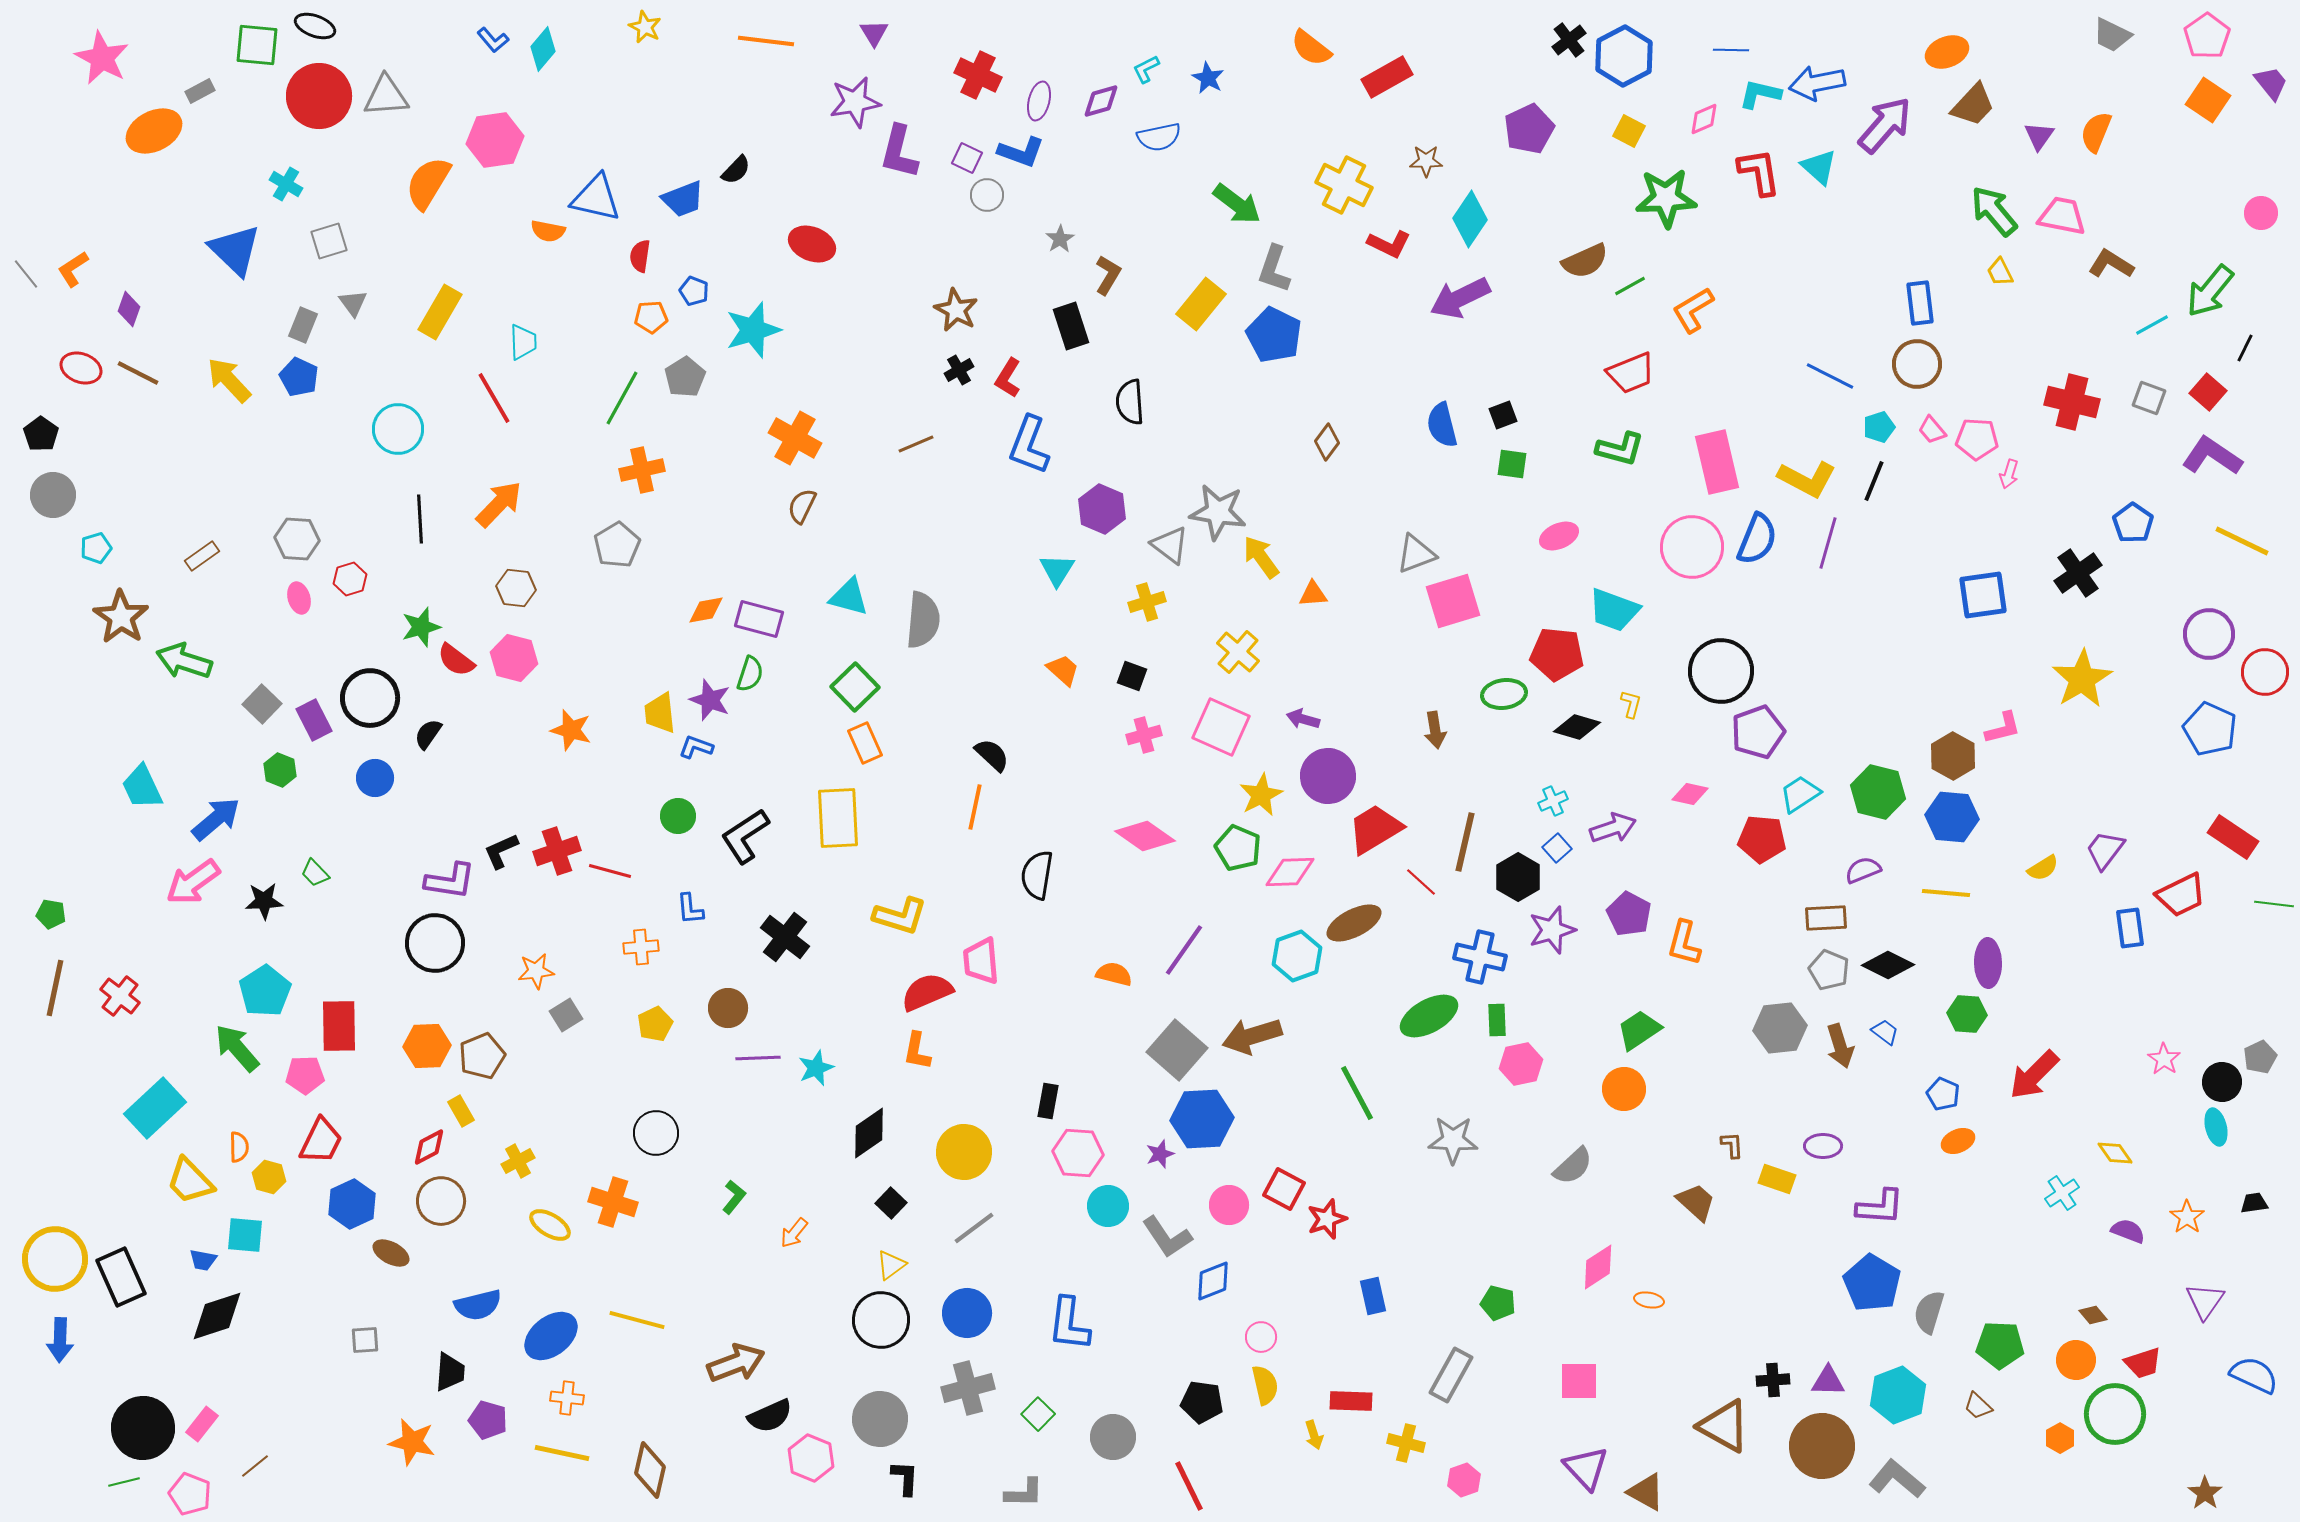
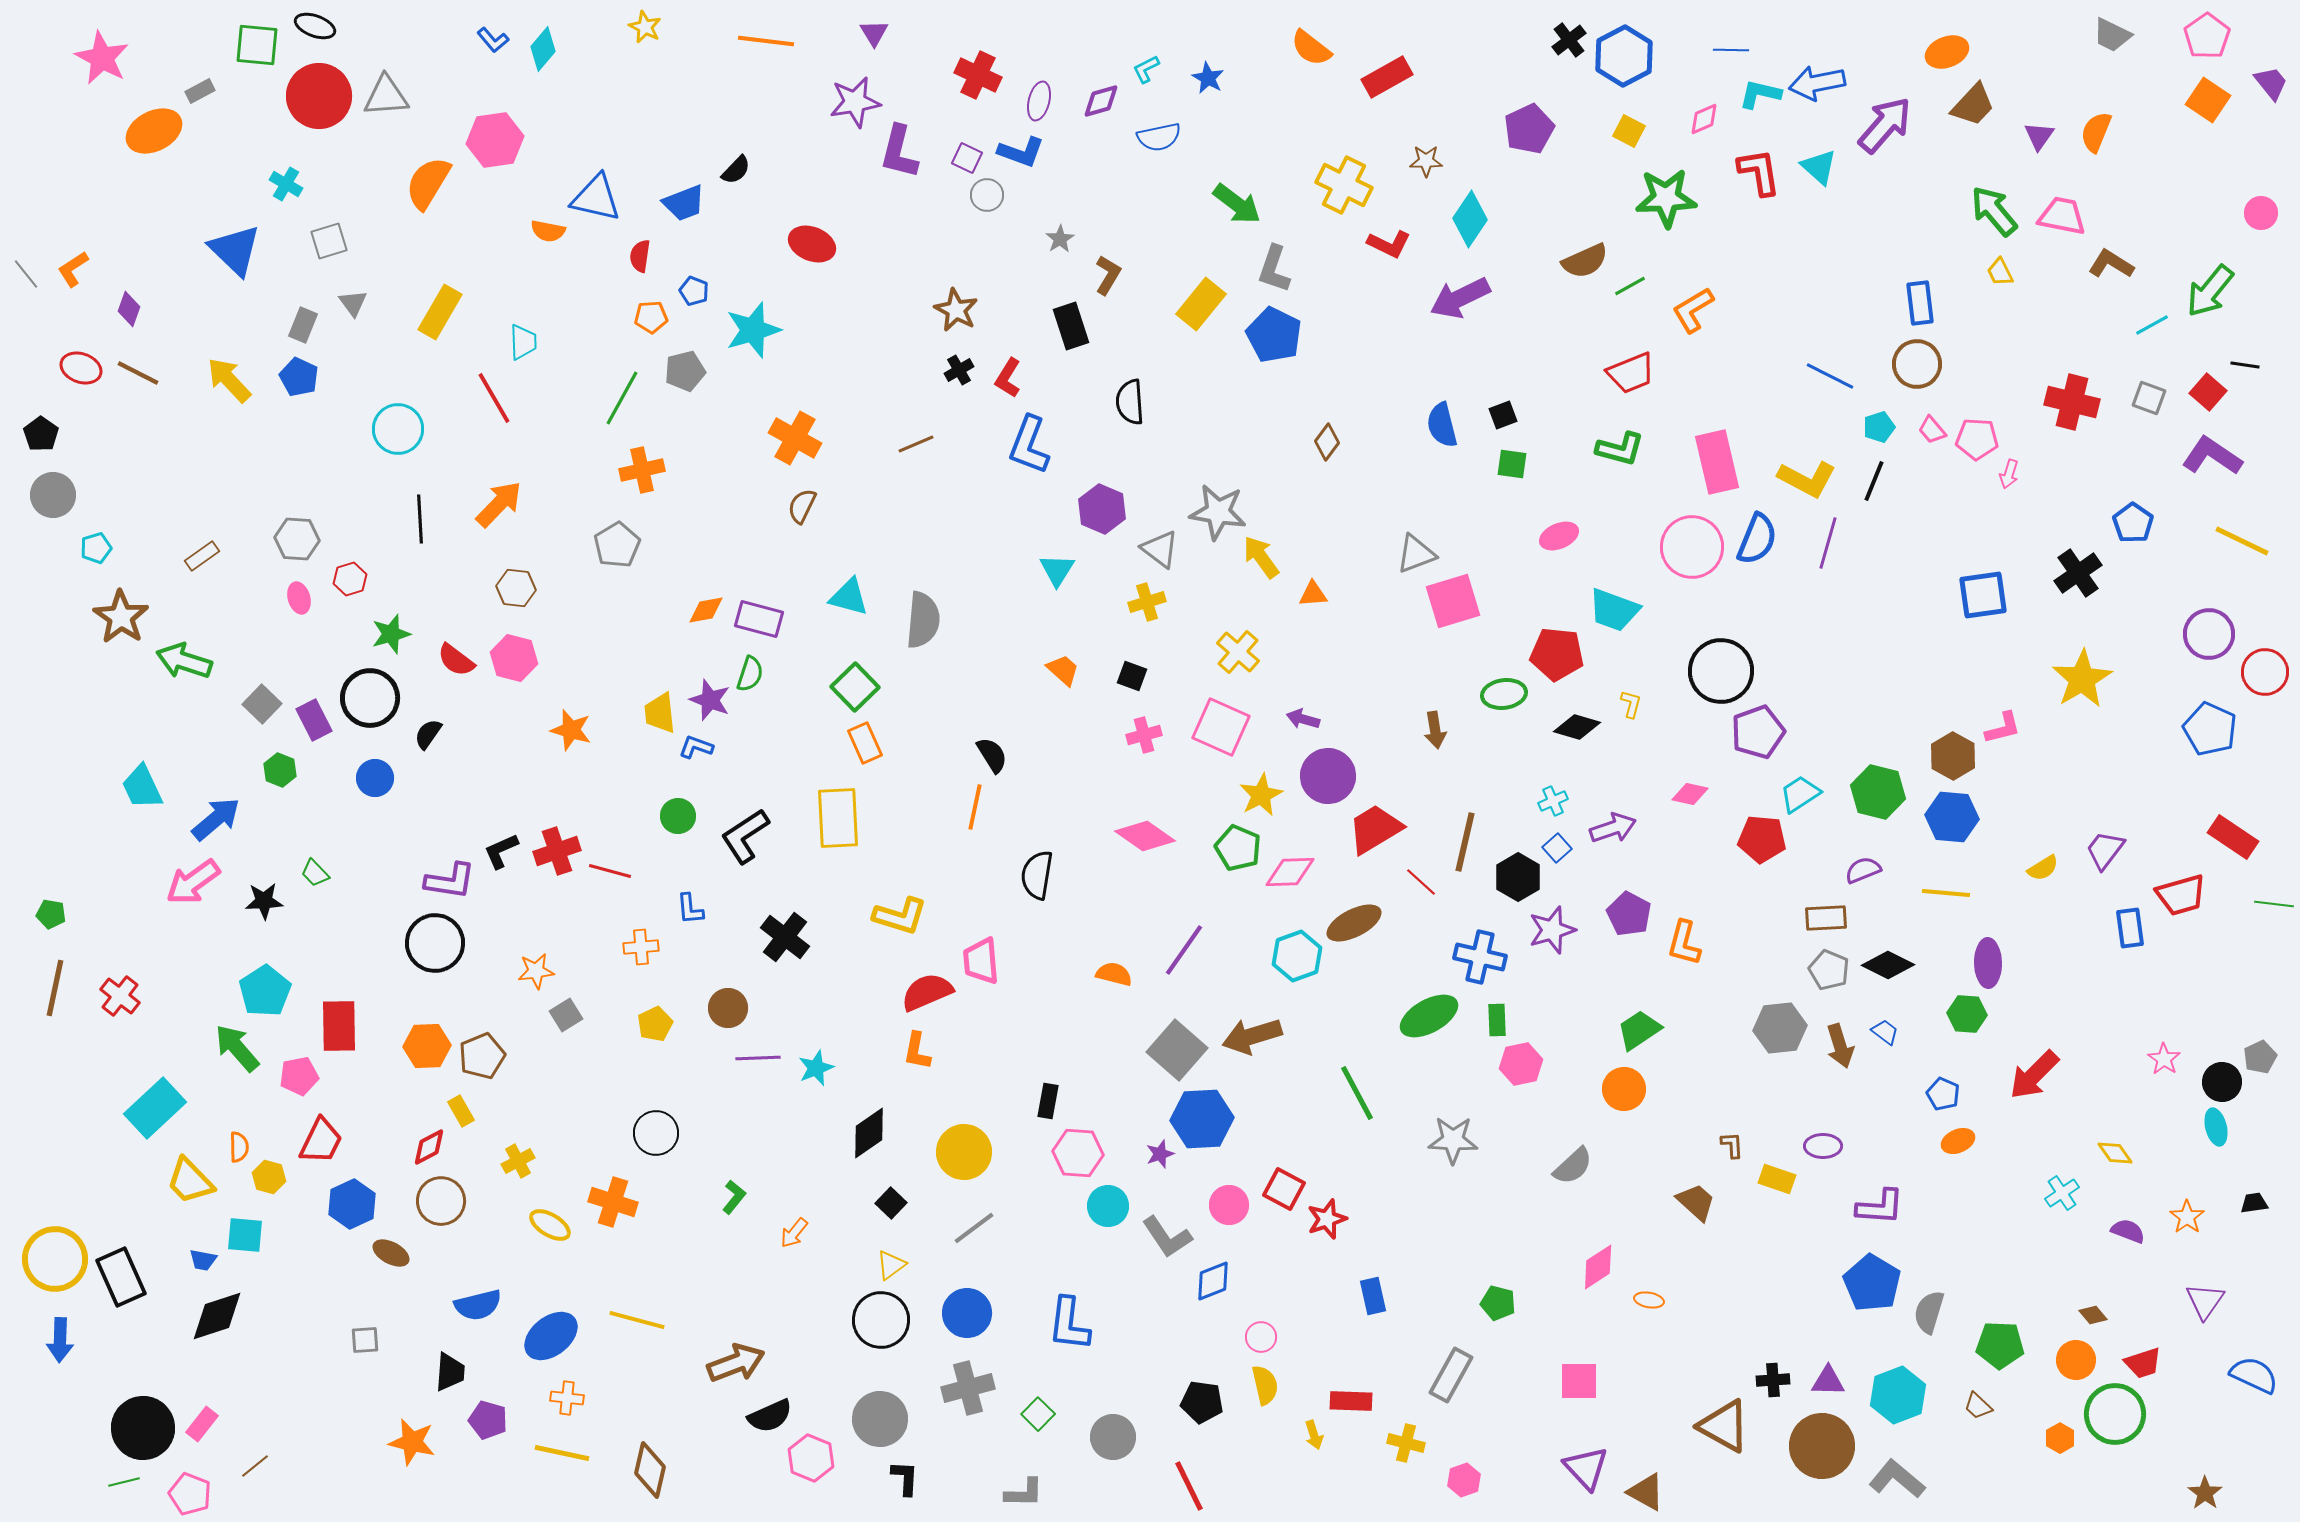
blue trapezoid at (683, 199): moved 1 px right, 4 px down
black line at (2245, 348): moved 17 px down; rotated 72 degrees clockwise
gray pentagon at (685, 377): moved 6 px up; rotated 18 degrees clockwise
gray triangle at (1170, 545): moved 10 px left, 4 px down
green star at (421, 627): moved 30 px left, 7 px down
black semicircle at (992, 755): rotated 15 degrees clockwise
red trapezoid at (2181, 895): rotated 10 degrees clockwise
pink pentagon at (305, 1075): moved 6 px left, 1 px down; rotated 9 degrees counterclockwise
